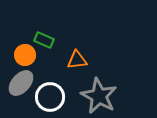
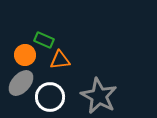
orange triangle: moved 17 px left
